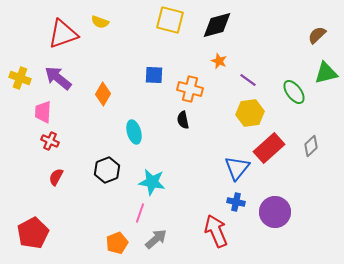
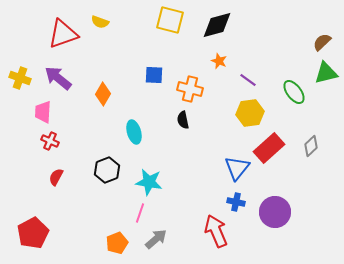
brown semicircle: moved 5 px right, 7 px down
cyan star: moved 3 px left
